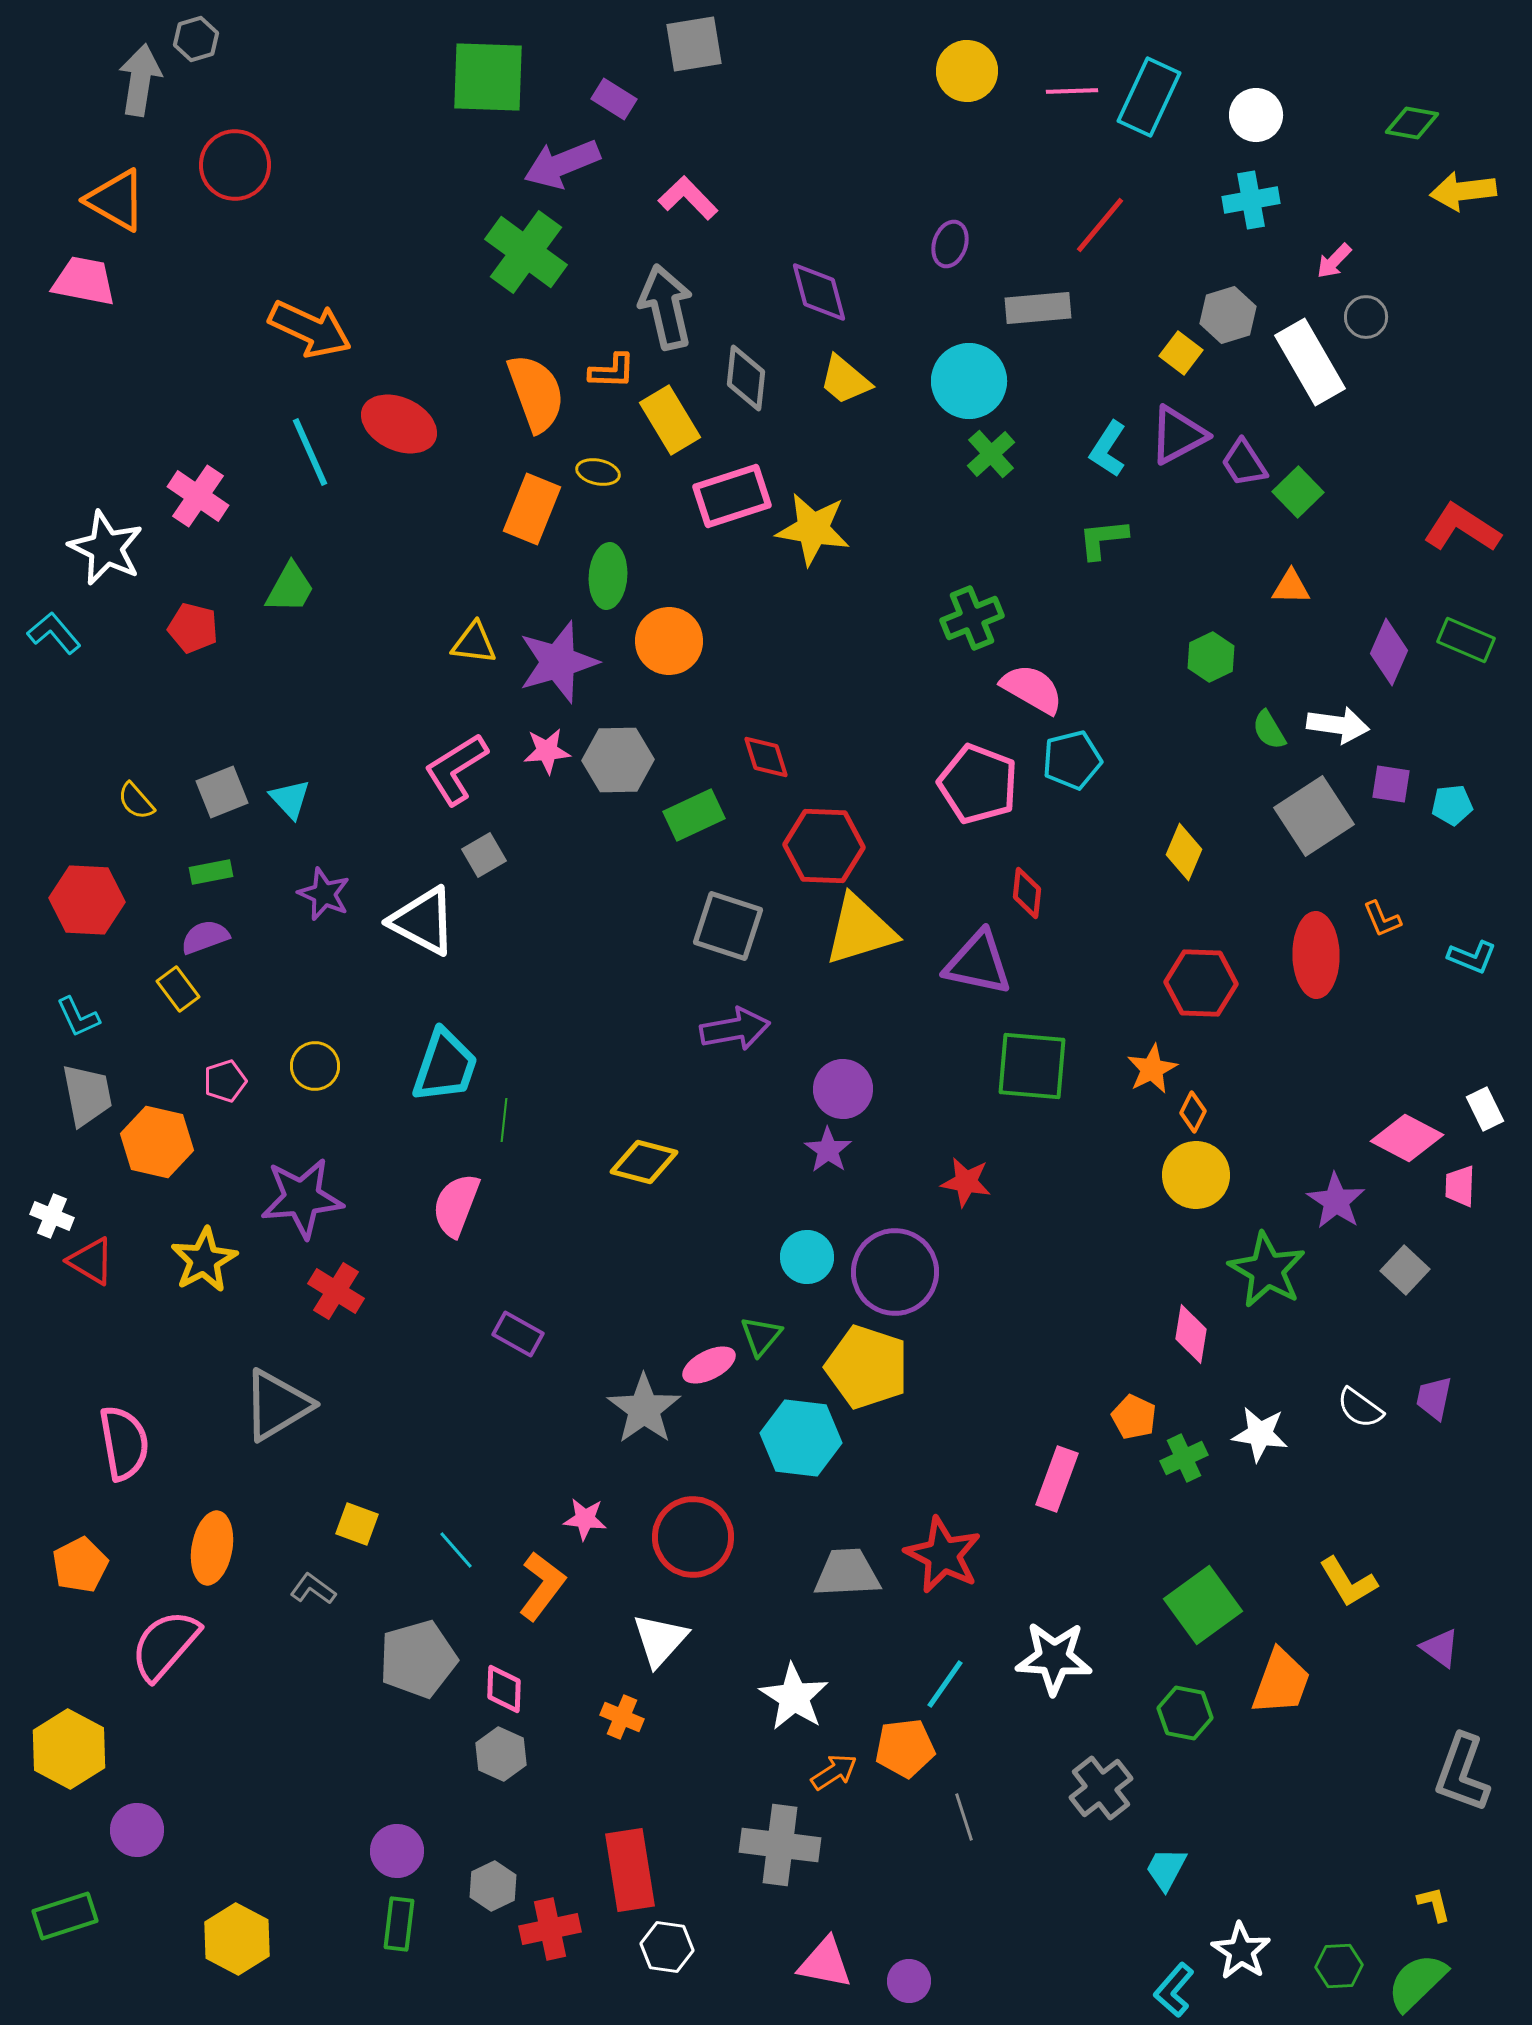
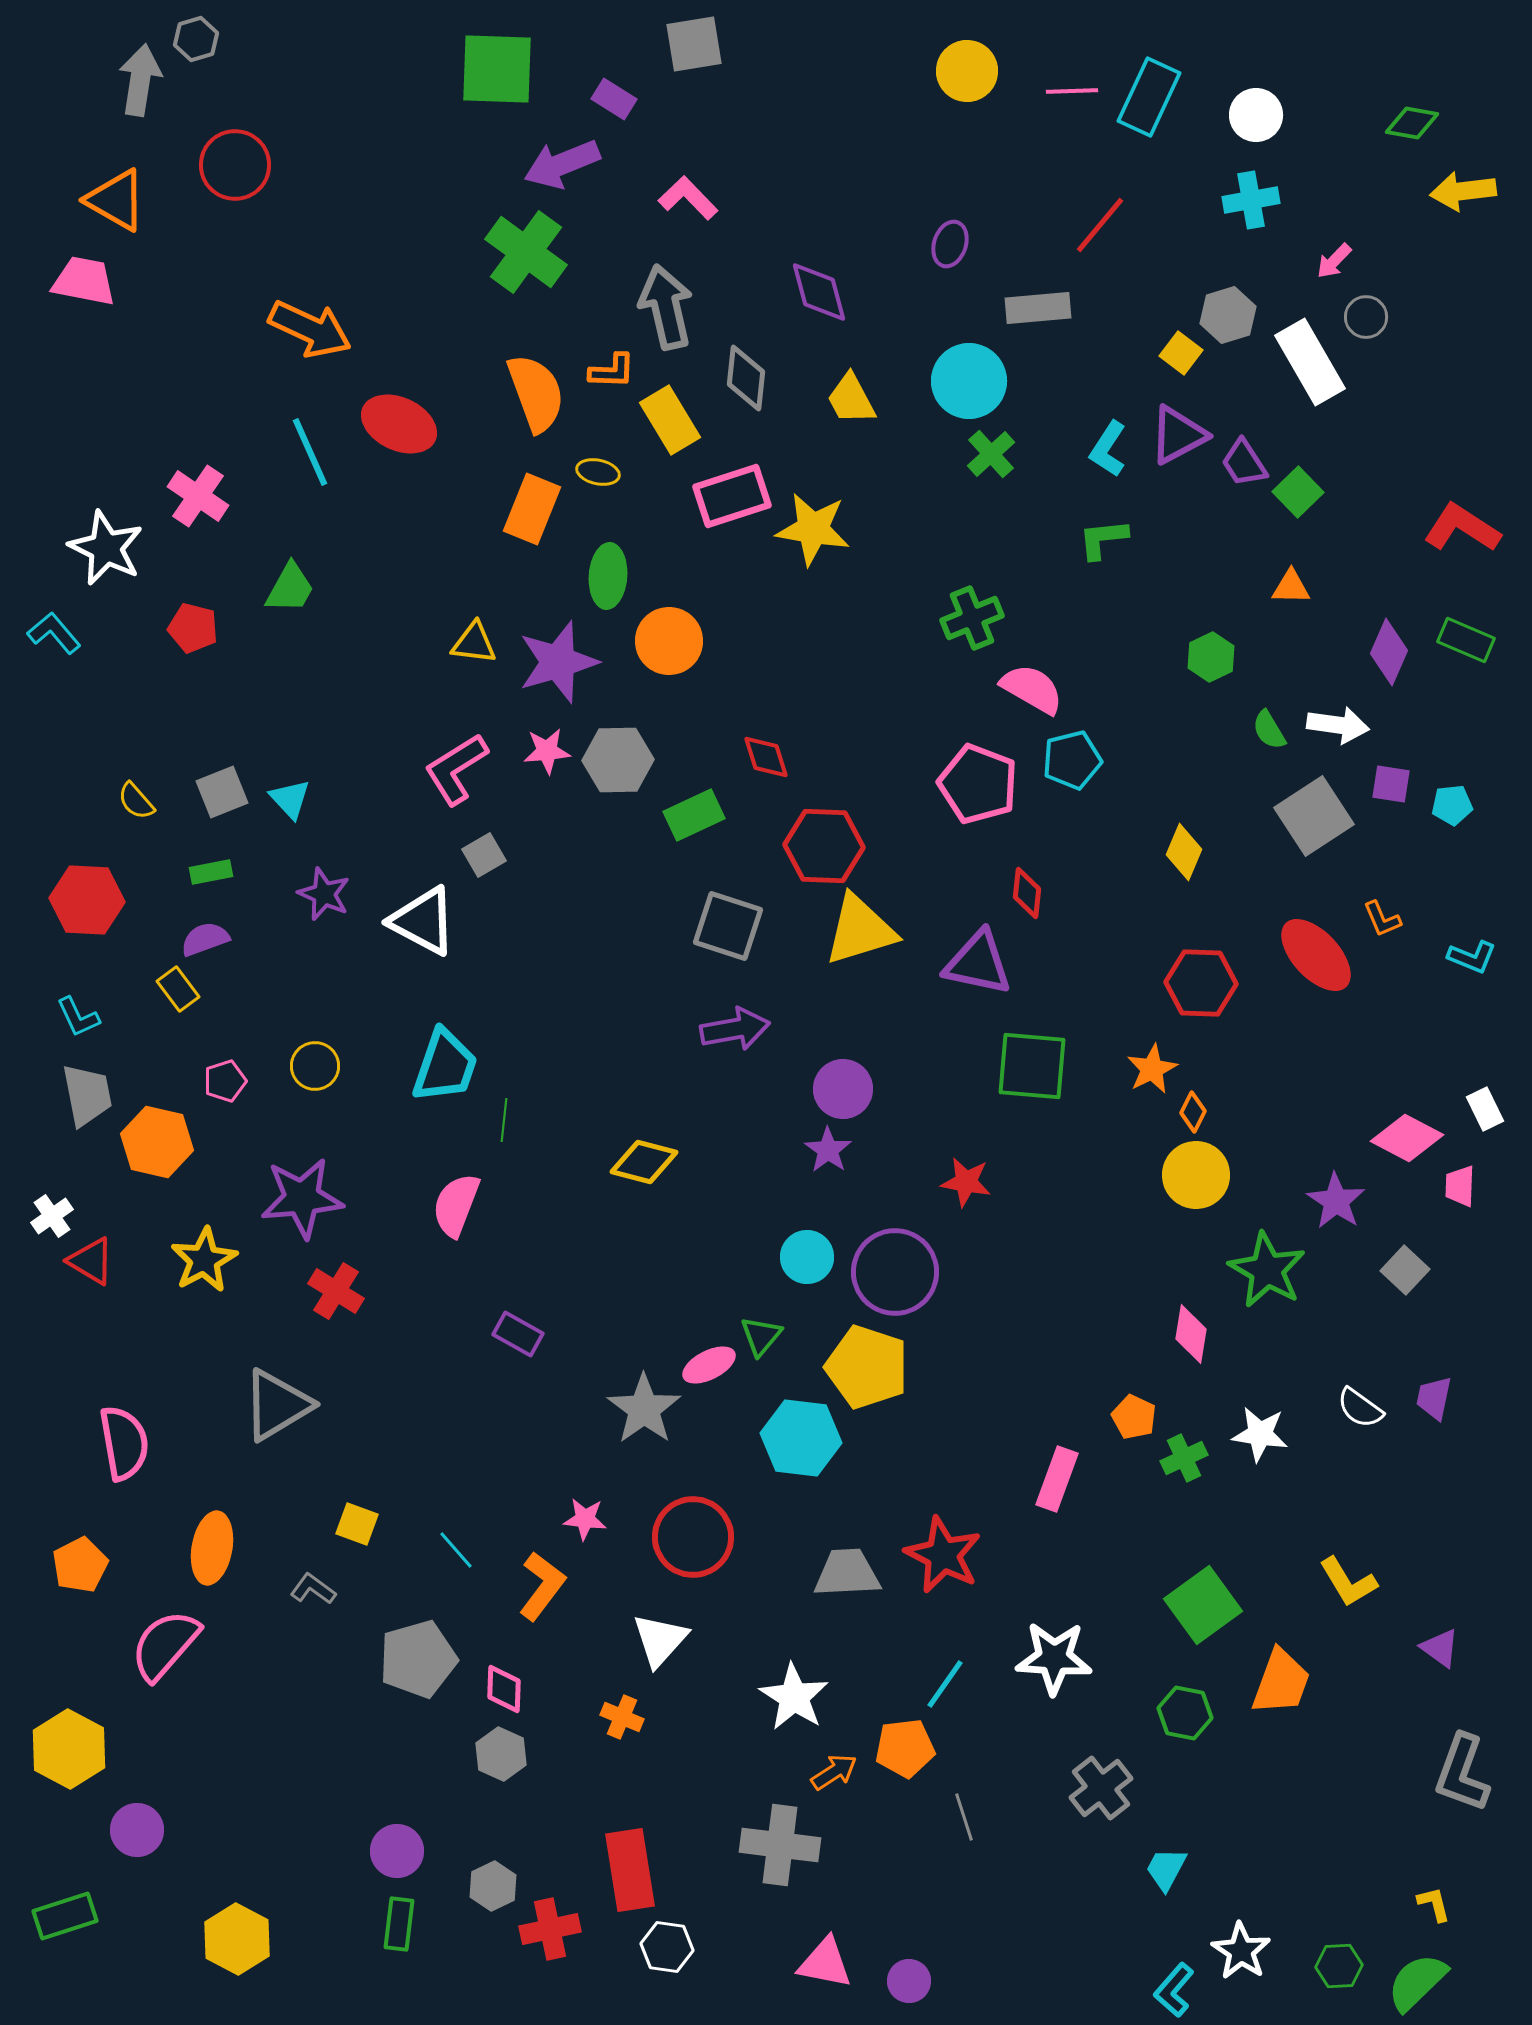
green square at (488, 77): moved 9 px right, 8 px up
yellow trapezoid at (845, 380): moved 6 px right, 19 px down; rotated 22 degrees clockwise
purple semicircle at (205, 937): moved 2 px down
red ellipse at (1316, 955): rotated 42 degrees counterclockwise
white cross at (52, 1216): rotated 33 degrees clockwise
